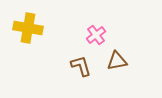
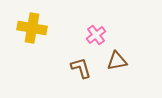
yellow cross: moved 4 px right
brown L-shape: moved 2 px down
